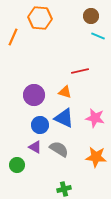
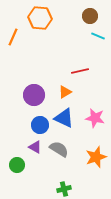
brown circle: moved 1 px left
orange triangle: rotated 48 degrees counterclockwise
orange star: rotated 25 degrees counterclockwise
